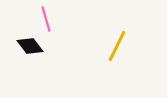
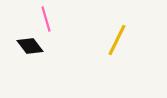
yellow line: moved 6 px up
